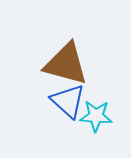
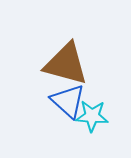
cyan star: moved 4 px left
